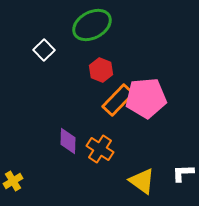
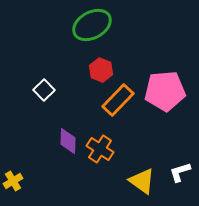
white square: moved 40 px down
pink pentagon: moved 19 px right, 7 px up
white L-shape: moved 3 px left, 1 px up; rotated 15 degrees counterclockwise
